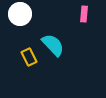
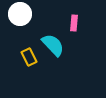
pink rectangle: moved 10 px left, 9 px down
